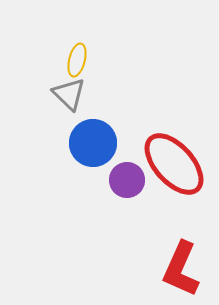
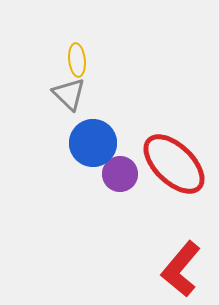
yellow ellipse: rotated 20 degrees counterclockwise
red ellipse: rotated 4 degrees counterclockwise
purple circle: moved 7 px left, 6 px up
red L-shape: rotated 16 degrees clockwise
